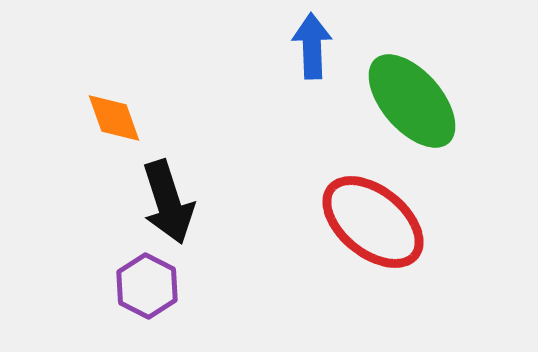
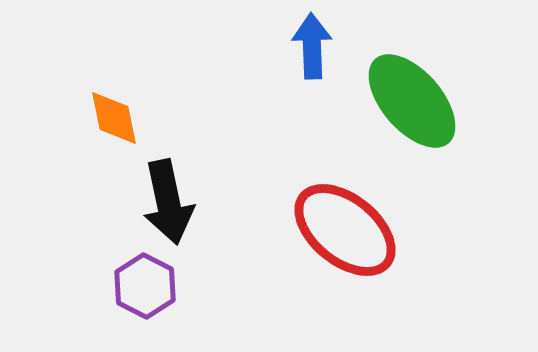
orange diamond: rotated 8 degrees clockwise
black arrow: rotated 6 degrees clockwise
red ellipse: moved 28 px left, 8 px down
purple hexagon: moved 2 px left
